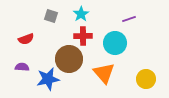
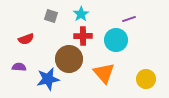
cyan circle: moved 1 px right, 3 px up
purple semicircle: moved 3 px left
